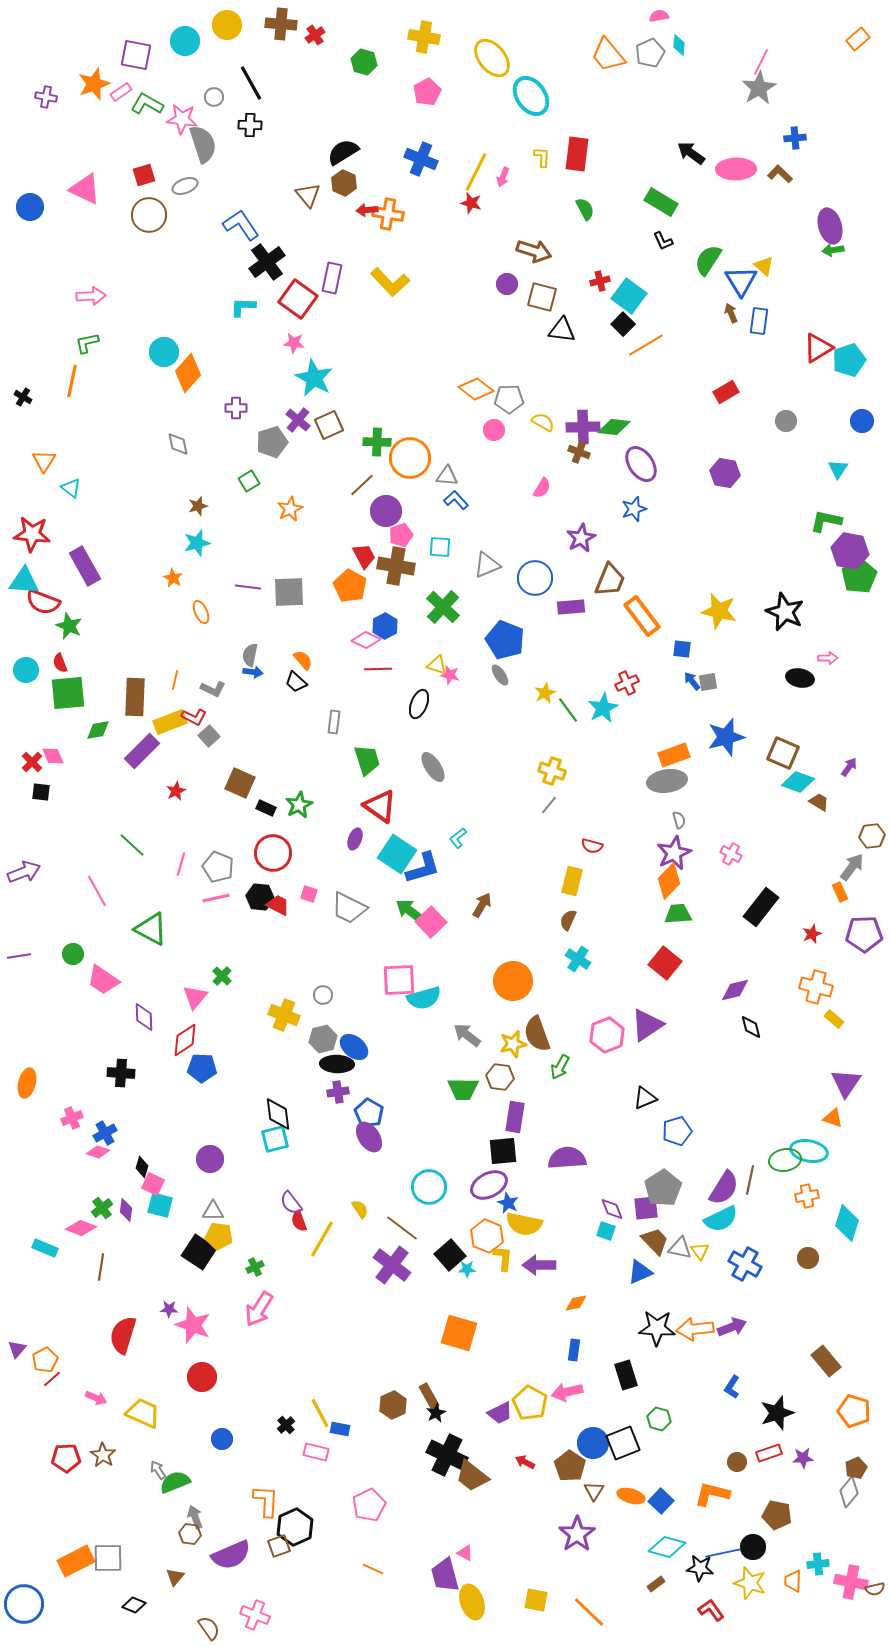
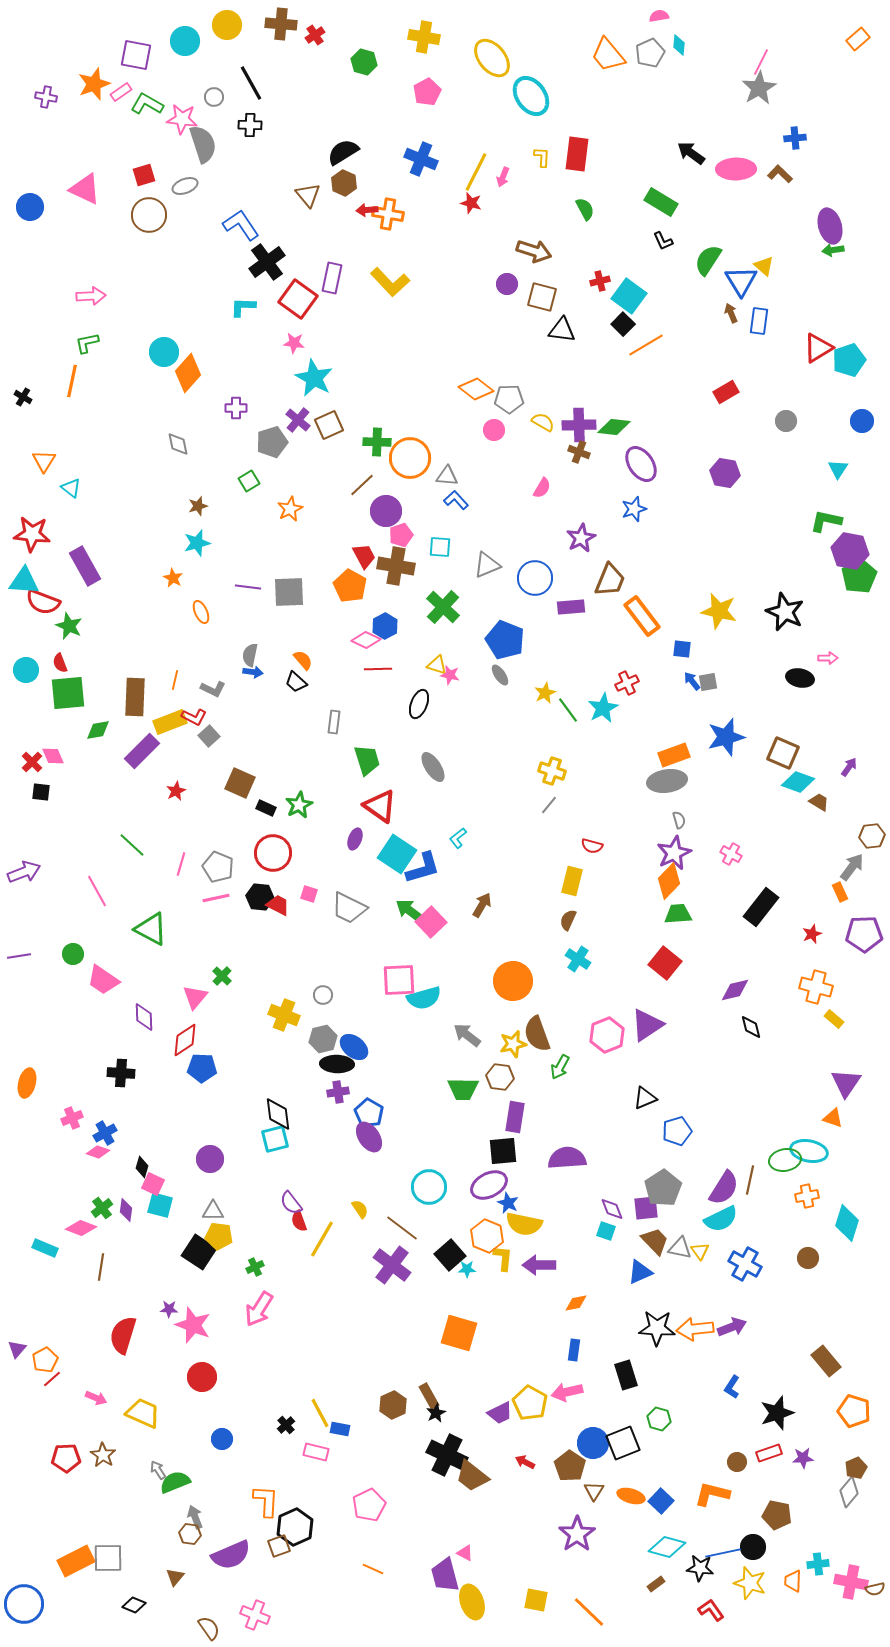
purple cross at (583, 427): moved 4 px left, 2 px up
